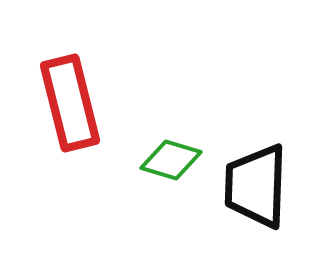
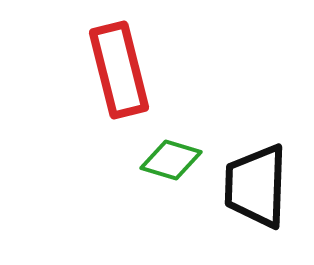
red rectangle: moved 49 px right, 33 px up
